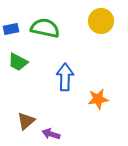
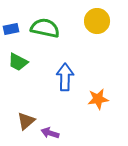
yellow circle: moved 4 px left
purple arrow: moved 1 px left, 1 px up
